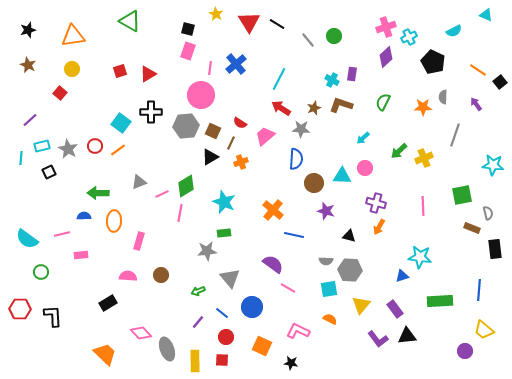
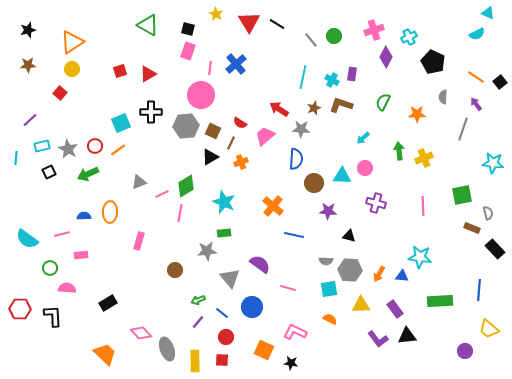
cyan triangle at (486, 15): moved 2 px right, 2 px up
green triangle at (130, 21): moved 18 px right, 4 px down
pink cross at (386, 27): moved 12 px left, 3 px down
cyan semicircle at (454, 31): moved 23 px right, 3 px down
orange triangle at (73, 36): moved 1 px left, 6 px down; rotated 25 degrees counterclockwise
gray line at (308, 40): moved 3 px right
purple diamond at (386, 57): rotated 20 degrees counterclockwise
brown star at (28, 65): rotated 28 degrees counterclockwise
orange line at (478, 70): moved 2 px left, 7 px down
cyan line at (279, 79): moved 24 px right, 2 px up; rotated 15 degrees counterclockwise
orange star at (423, 107): moved 6 px left, 7 px down
red arrow at (281, 108): moved 2 px left, 1 px down
cyan square at (121, 123): rotated 30 degrees clockwise
gray line at (455, 135): moved 8 px right, 6 px up
green arrow at (399, 151): rotated 126 degrees clockwise
cyan line at (21, 158): moved 5 px left
cyan star at (493, 165): moved 2 px up
green arrow at (98, 193): moved 10 px left, 19 px up; rotated 25 degrees counterclockwise
orange cross at (273, 210): moved 4 px up
purple star at (326, 211): moved 2 px right; rotated 12 degrees counterclockwise
orange ellipse at (114, 221): moved 4 px left, 9 px up
orange arrow at (379, 227): moved 47 px down
black rectangle at (495, 249): rotated 36 degrees counterclockwise
purple semicircle at (273, 264): moved 13 px left
green circle at (41, 272): moved 9 px right, 4 px up
brown circle at (161, 275): moved 14 px right, 5 px up
pink semicircle at (128, 276): moved 61 px left, 12 px down
blue triangle at (402, 276): rotated 24 degrees clockwise
pink line at (288, 288): rotated 14 degrees counterclockwise
green arrow at (198, 291): moved 9 px down
yellow triangle at (361, 305): rotated 48 degrees clockwise
yellow trapezoid at (484, 330): moved 5 px right, 1 px up
pink L-shape at (298, 331): moved 3 px left, 1 px down
orange square at (262, 346): moved 2 px right, 4 px down
